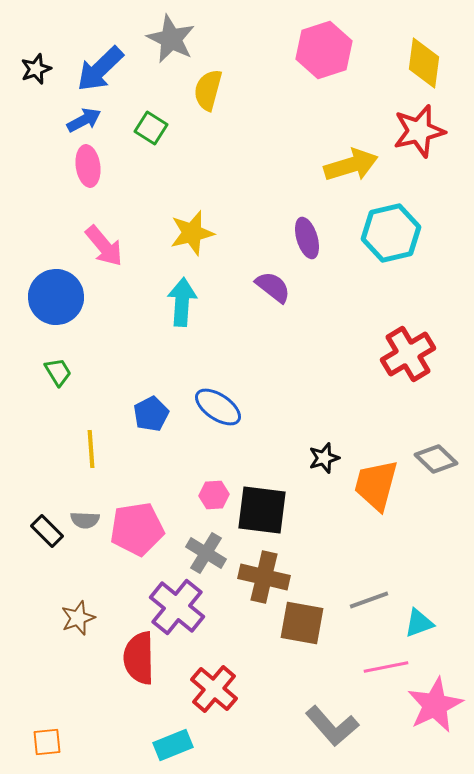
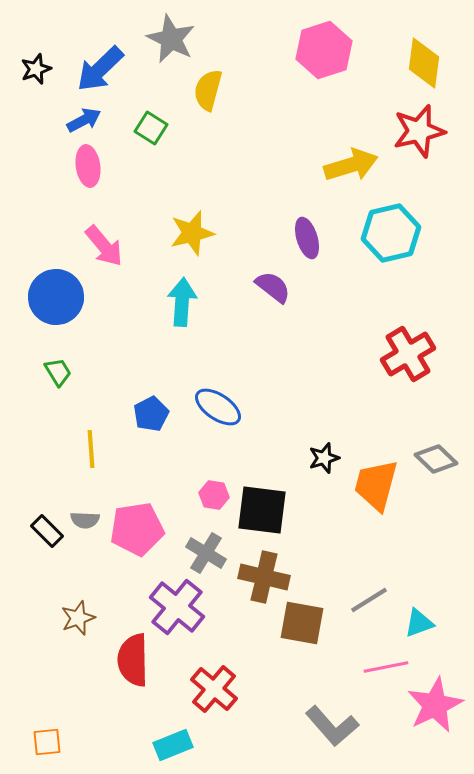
pink hexagon at (214, 495): rotated 12 degrees clockwise
gray line at (369, 600): rotated 12 degrees counterclockwise
red semicircle at (139, 658): moved 6 px left, 2 px down
